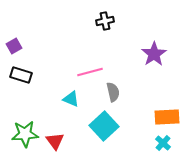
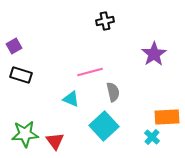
cyan cross: moved 11 px left, 6 px up
